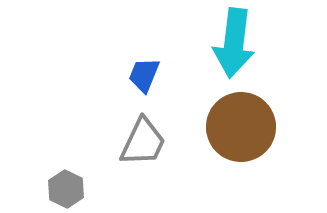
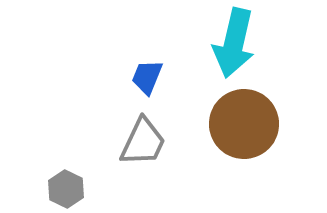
cyan arrow: rotated 6 degrees clockwise
blue trapezoid: moved 3 px right, 2 px down
brown circle: moved 3 px right, 3 px up
